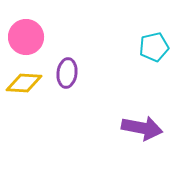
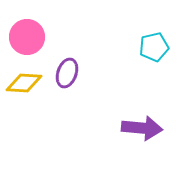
pink circle: moved 1 px right
purple ellipse: rotated 12 degrees clockwise
purple arrow: rotated 6 degrees counterclockwise
